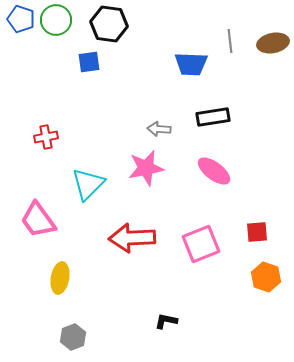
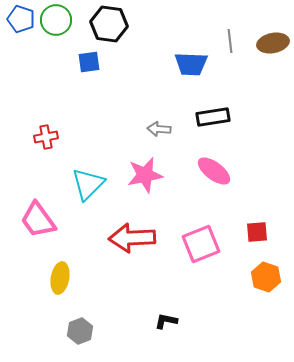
pink star: moved 1 px left, 7 px down
gray hexagon: moved 7 px right, 6 px up
